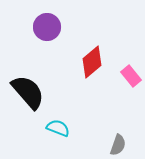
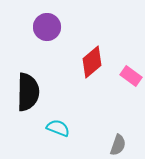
pink rectangle: rotated 15 degrees counterclockwise
black semicircle: rotated 42 degrees clockwise
